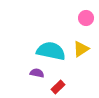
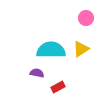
cyan semicircle: moved 1 px up; rotated 12 degrees counterclockwise
red rectangle: rotated 16 degrees clockwise
